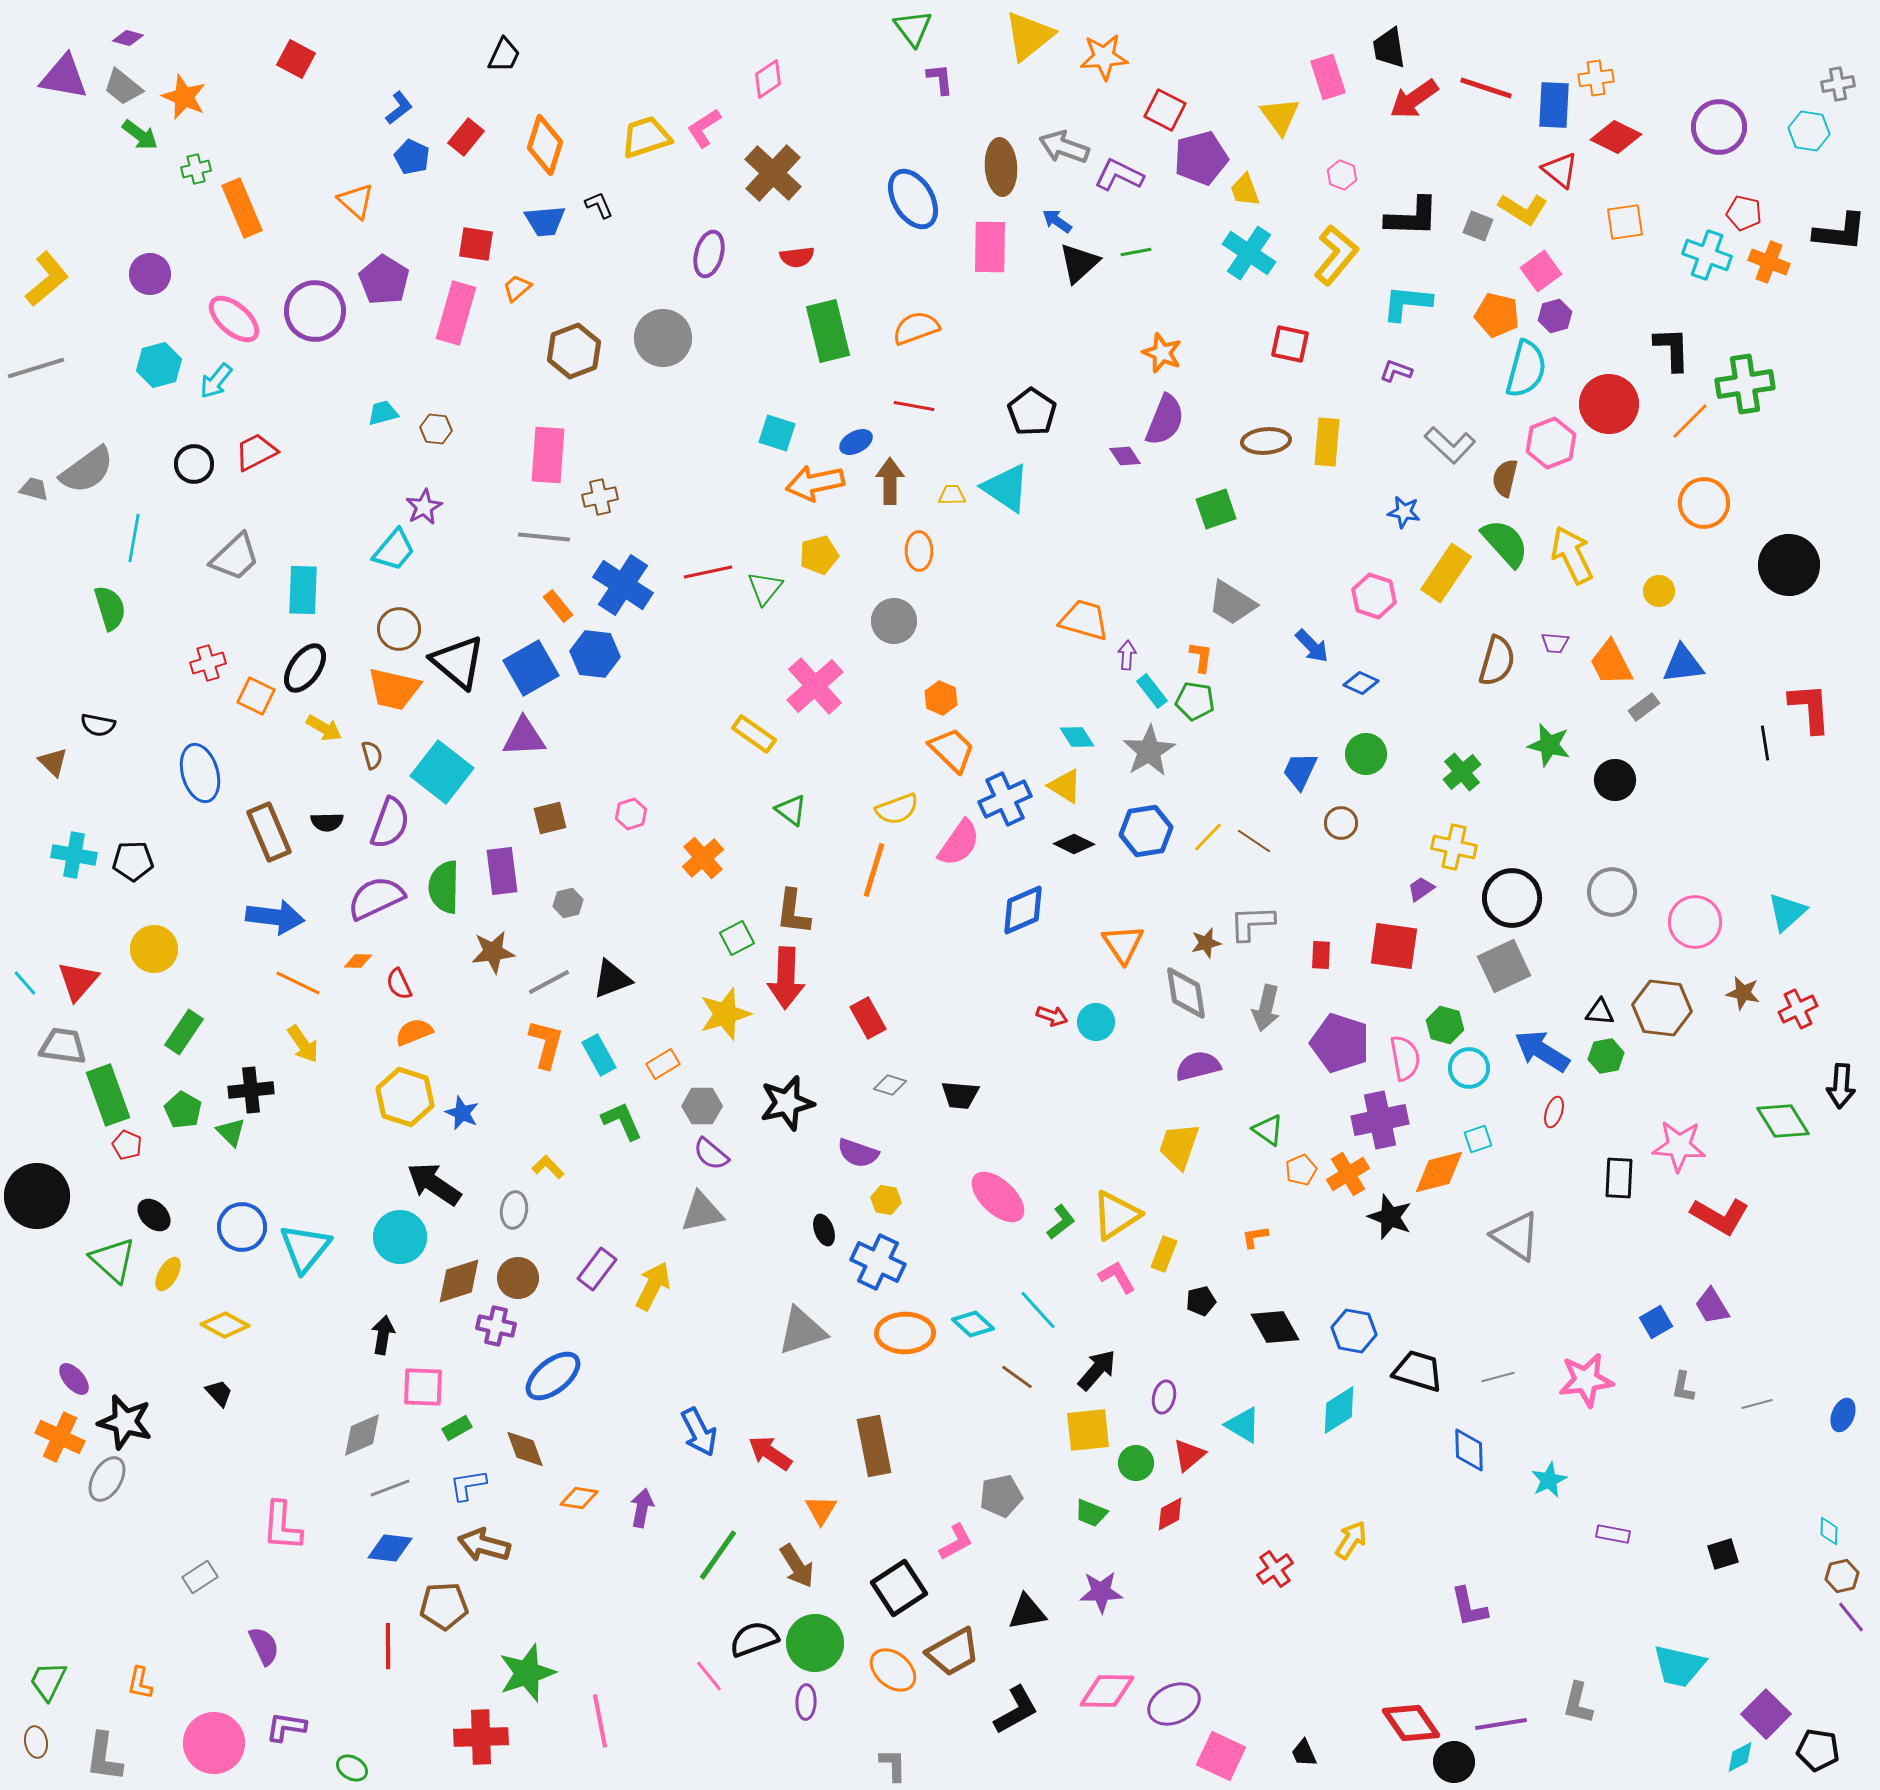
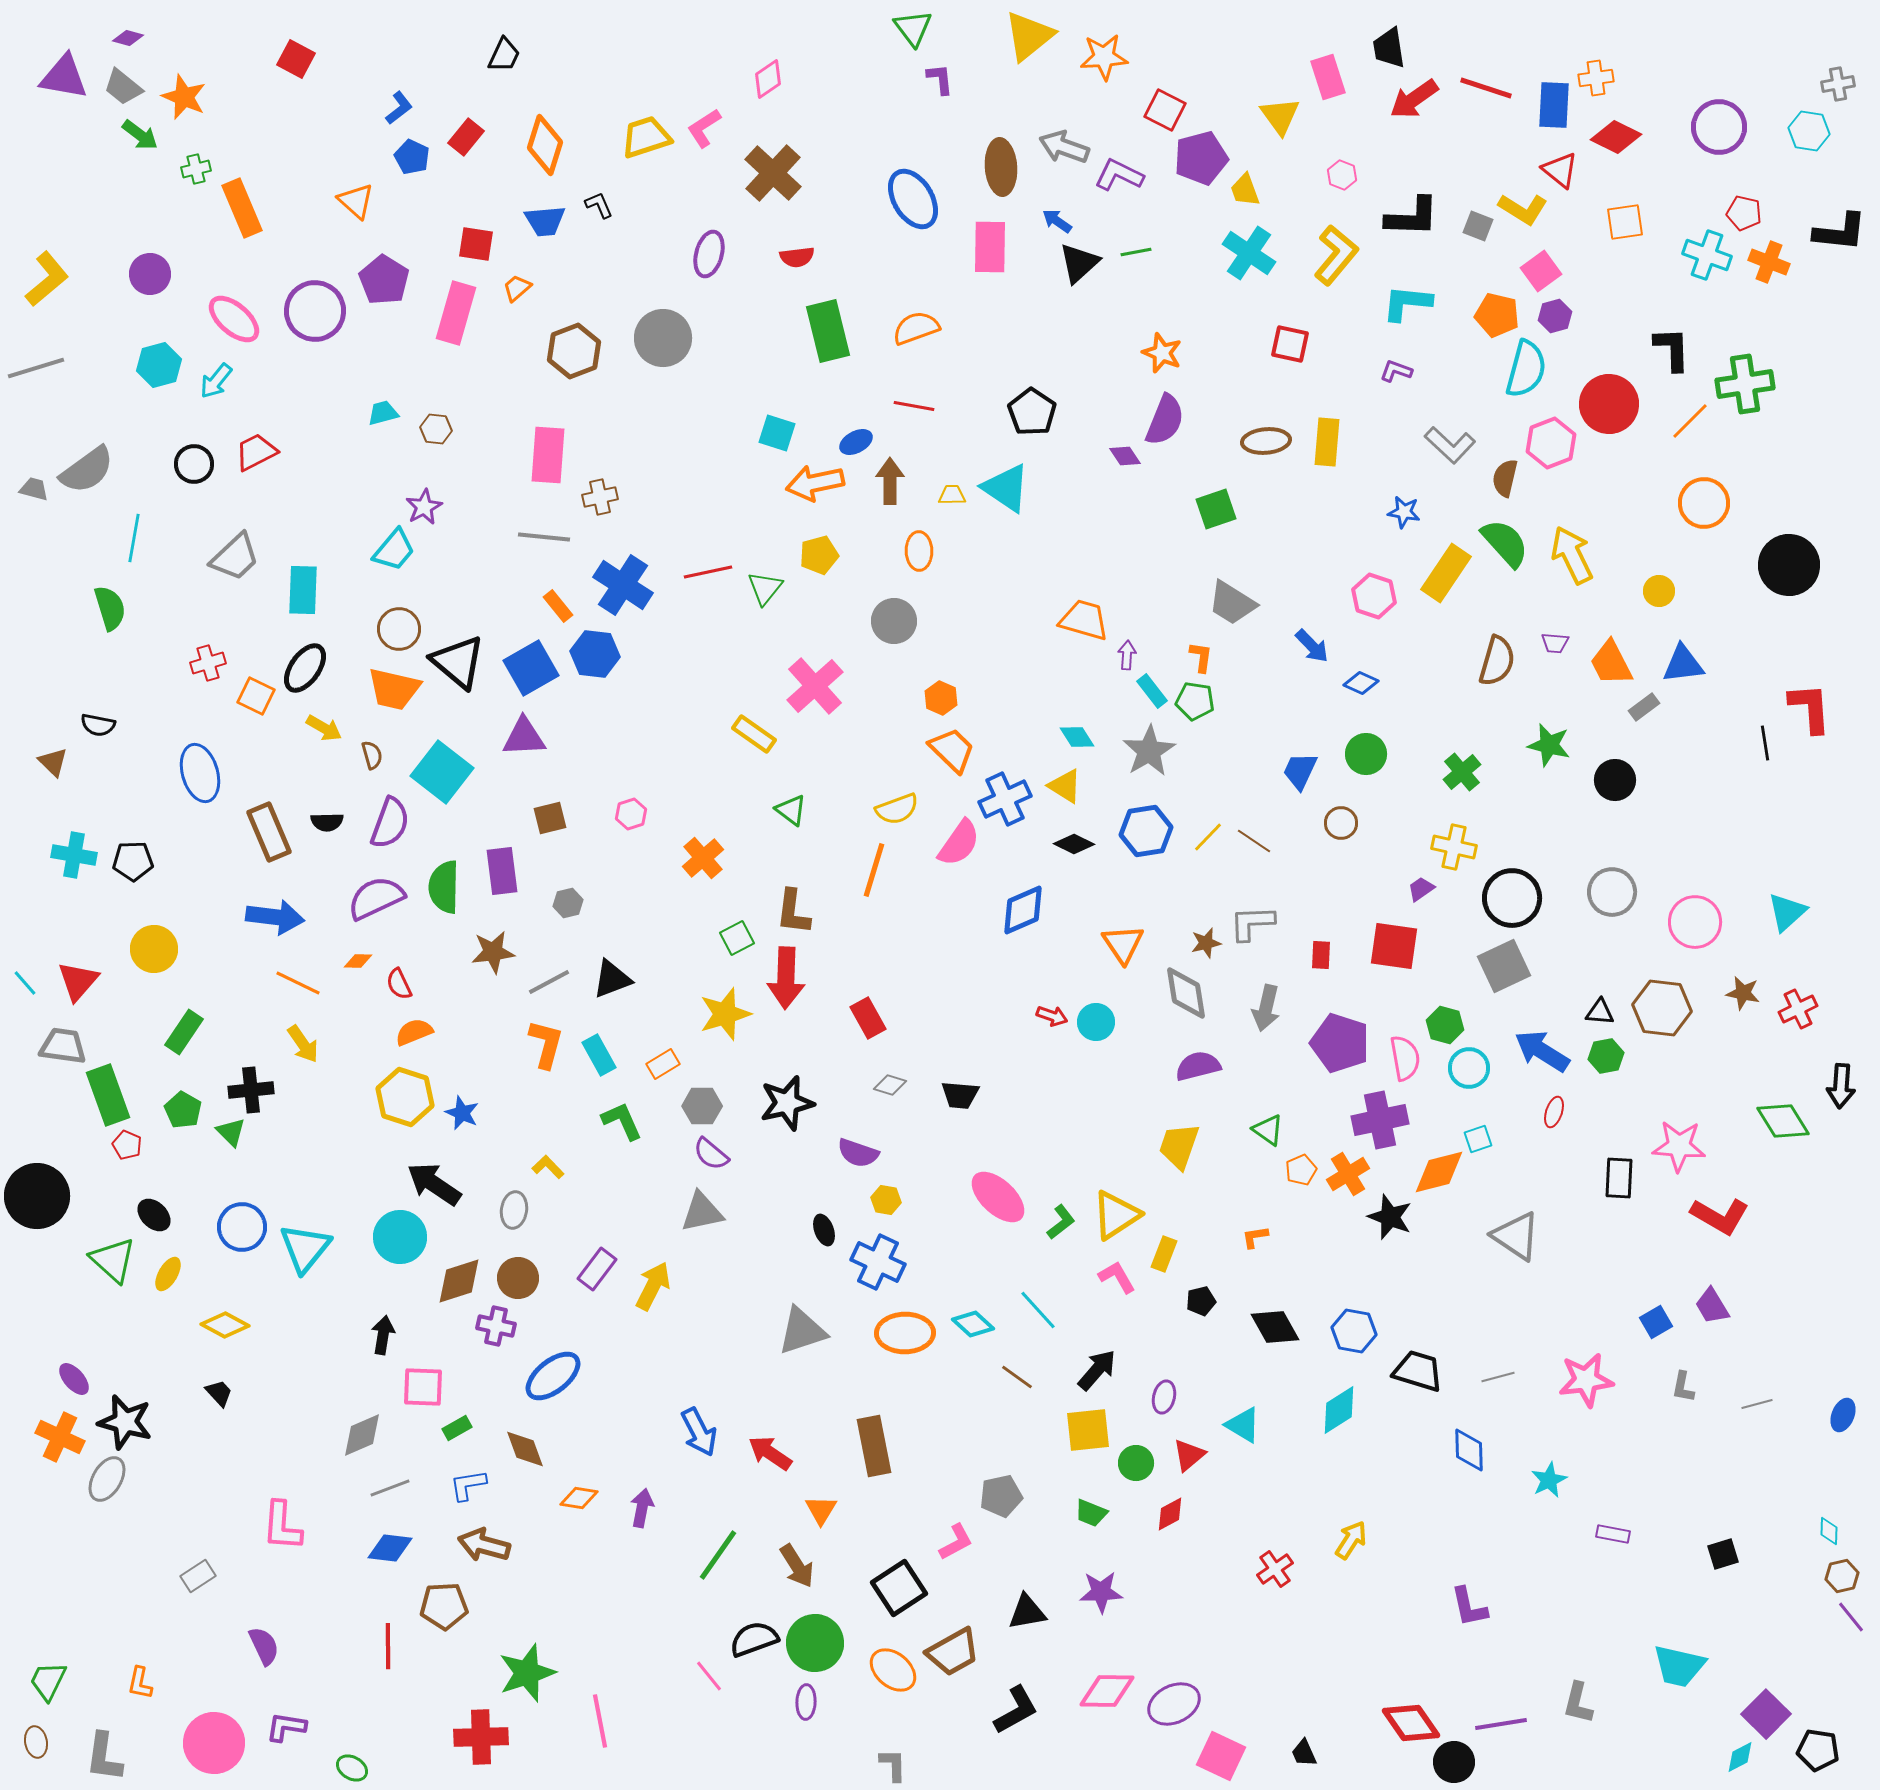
gray rectangle at (200, 1577): moved 2 px left, 1 px up
